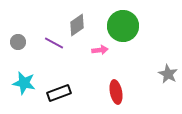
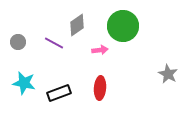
red ellipse: moved 16 px left, 4 px up; rotated 15 degrees clockwise
